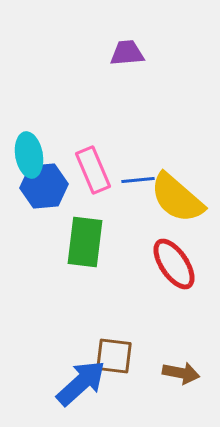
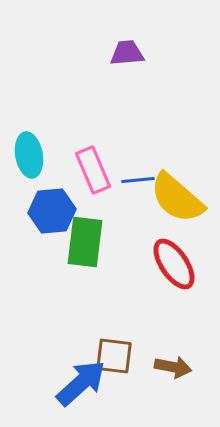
blue hexagon: moved 8 px right, 25 px down
brown arrow: moved 8 px left, 6 px up
